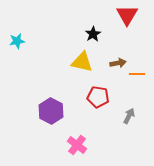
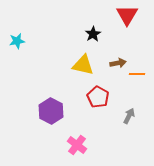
yellow triangle: moved 1 px right, 3 px down
red pentagon: rotated 20 degrees clockwise
